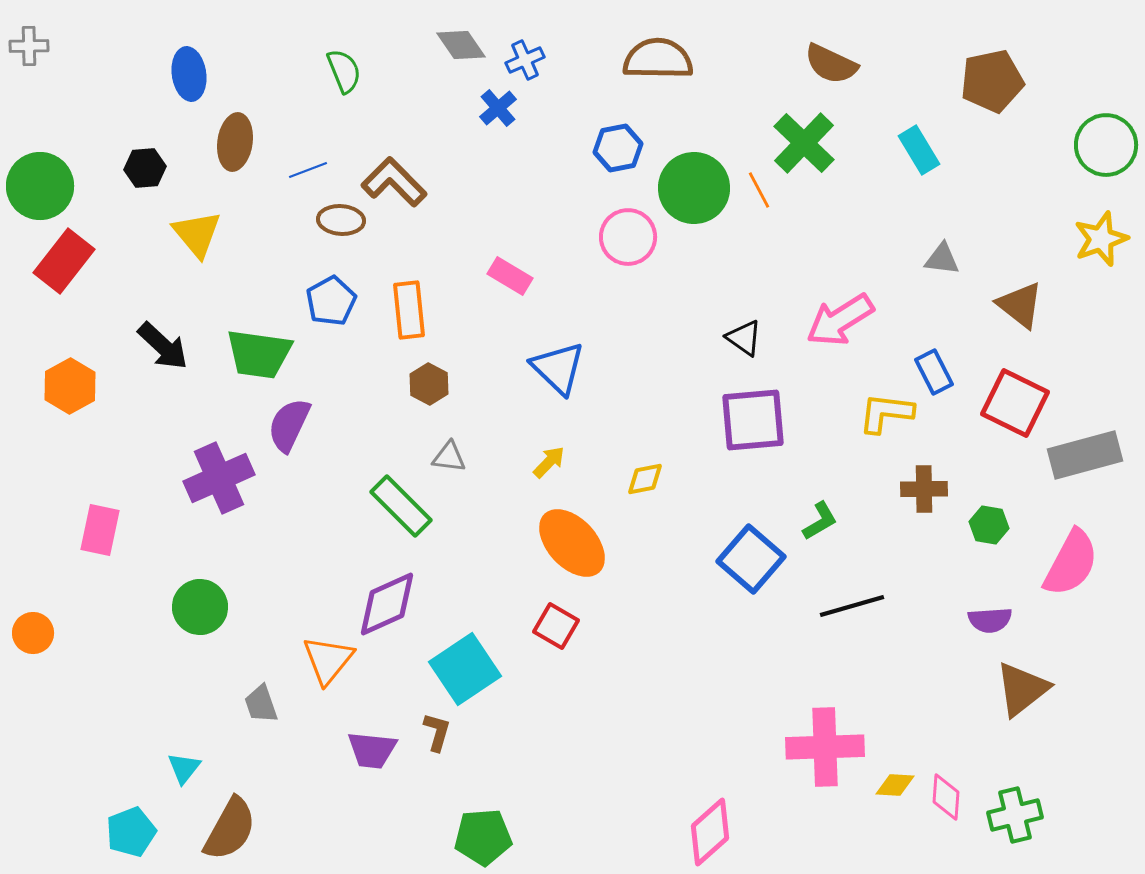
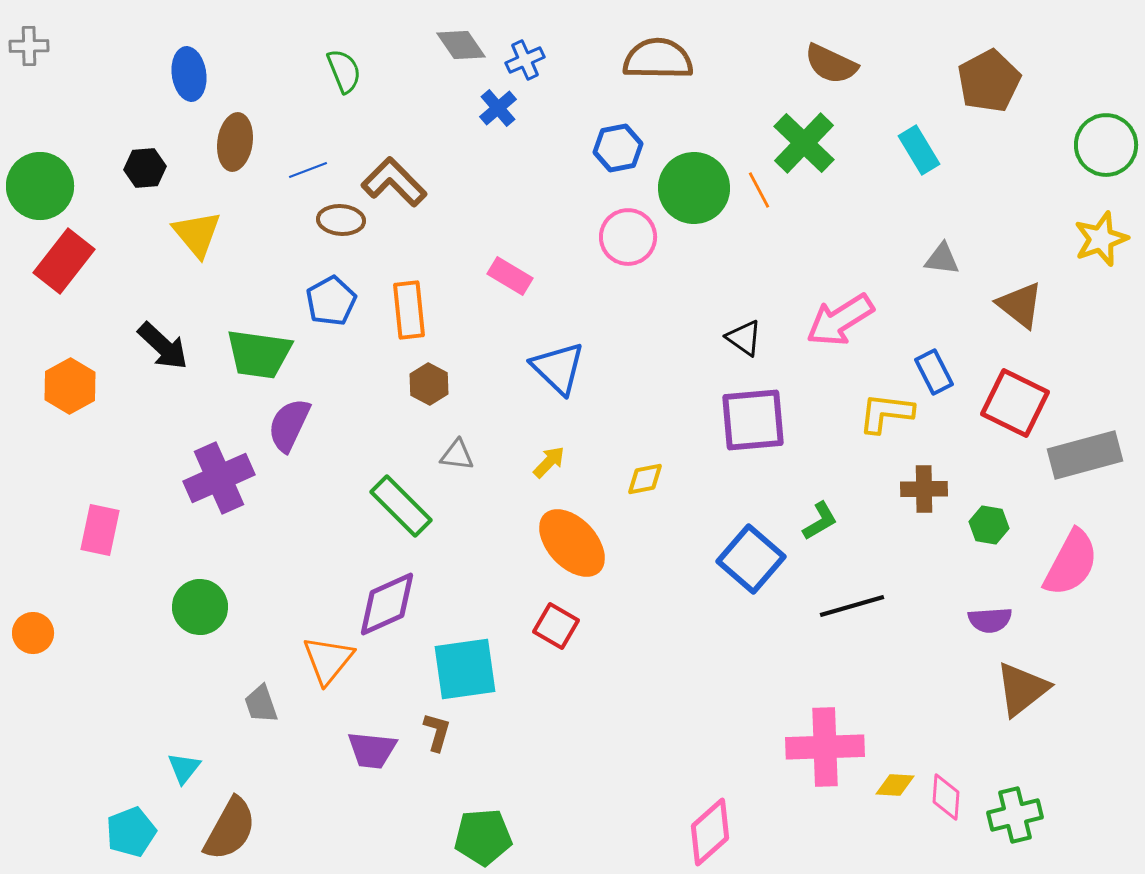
brown pentagon at (992, 81): moved 3 px left; rotated 16 degrees counterclockwise
gray triangle at (449, 457): moved 8 px right, 2 px up
cyan square at (465, 669): rotated 26 degrees clockwise
